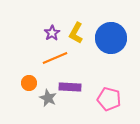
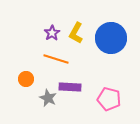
orange line: moved 1 px right, 1 px down; rotated 40 degrees clockwise
orange circle: moved 3 px left, 4 px up
